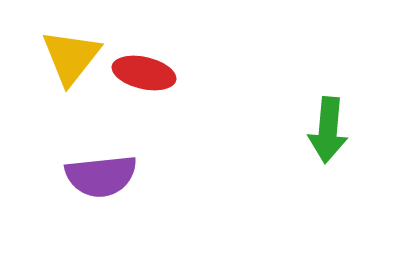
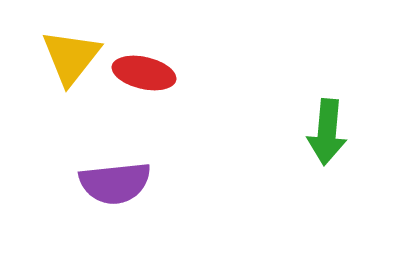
green arrow: moved 1 px left, 2 px down
purple semicircle: moved 14 px right, 7 px down
